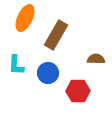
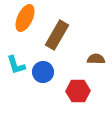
brown rectangle: moved 1 px right
cyan L-shape: rotated 20 degrees counterclockwise
blue circle: moved 5 px left, 1 px up
